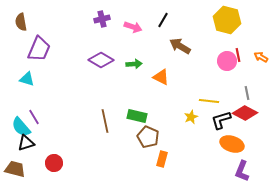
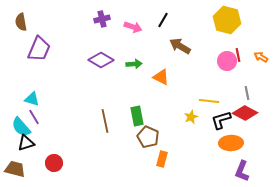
cyan triangle: moved 5 px right, 20 px down
green rectangle: rotated 66 degrees clockwise
orange ellipse: moved 1 px left, 1 px up; rotated 20 degrees counterclockwise
